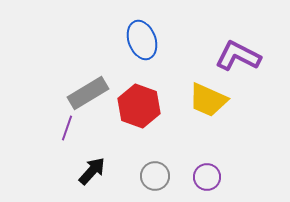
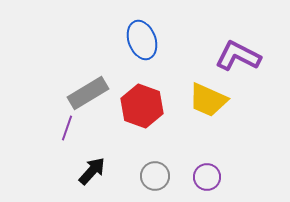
red hexagon: moved 3 px right
